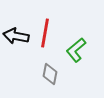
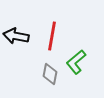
red line: moved 7 px right, 3 px down
green L-shape: moved 12 px down
